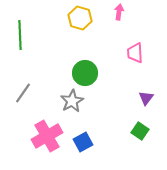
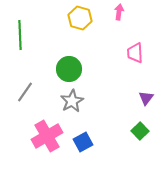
green circle: moved 16 px left, 4 px up
gray line: moved 2 px right, 1 px up
green square: rotated 12 degrees clockwise
